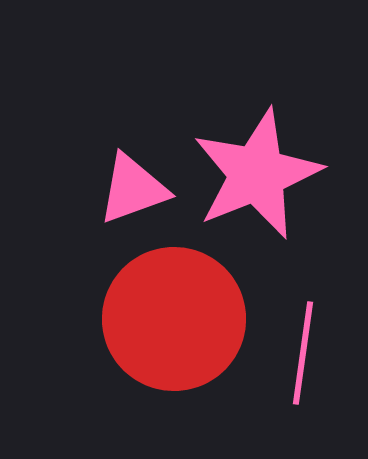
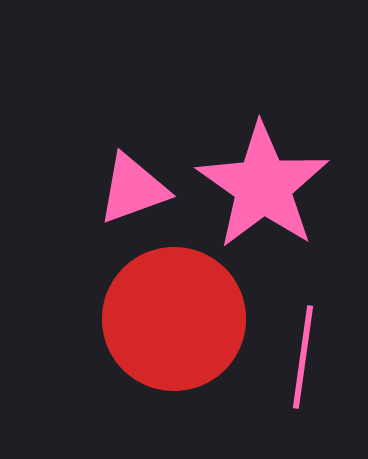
pink star: moved 6 px right, 12 px down; rotated 15 degrees counterclockwise
pink line: moved 4 px down
